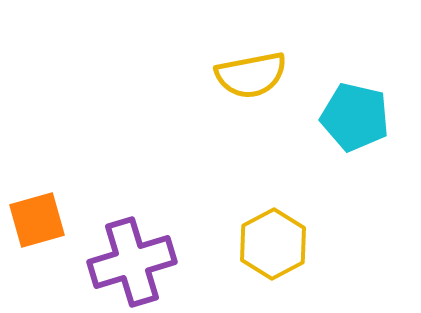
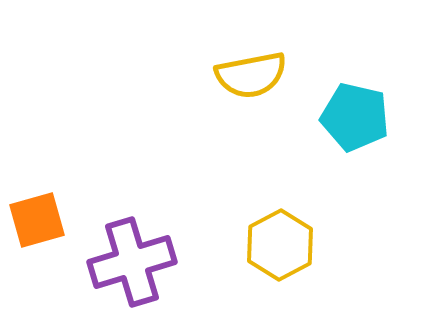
yellow hexagon: moved 7 px right, 1 px down
